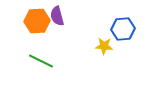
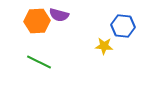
purple semicircle: moved 2 px right, 1 px up; rotated 60 degrees counterclockwise
blue hexagon: moved 3 px up; rotated 10 degrees clockwise
green line: moved 2 px left, 1 px down
